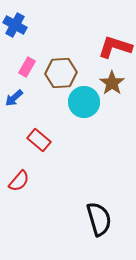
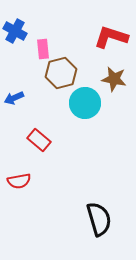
blue cross: moved 6 px down
red L-shape: moved 4 px left, 10 px up
pink rectangle: moved 16 px right, 18 px up; rotated 36 degrees counterclockwise
brown hexagon: rotated 12 degrees counterclockwise
brown star: moved 2 px right, 4 px up; rotated 25 degrees counterclockwise
blue arrow: rotated 18 degrees clockwise
cyan circle: moved 1 px right, 1 px down
red semicircle: rotated 40 degrees clockwise
